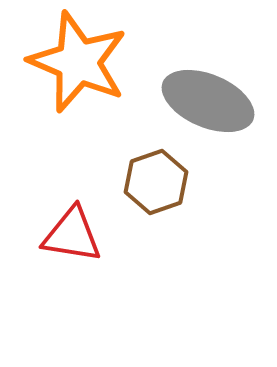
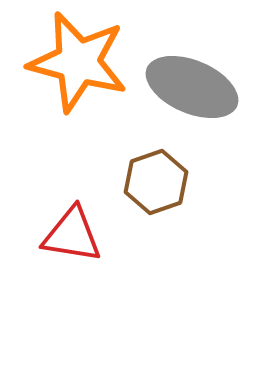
orange star: rotated 8 degrees counterclockwise
gray ellipse: moved 16 px left, 14 px up
